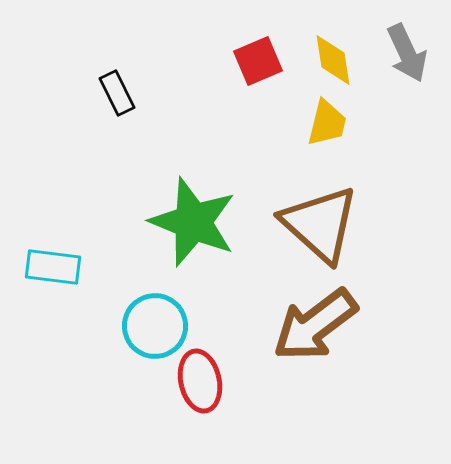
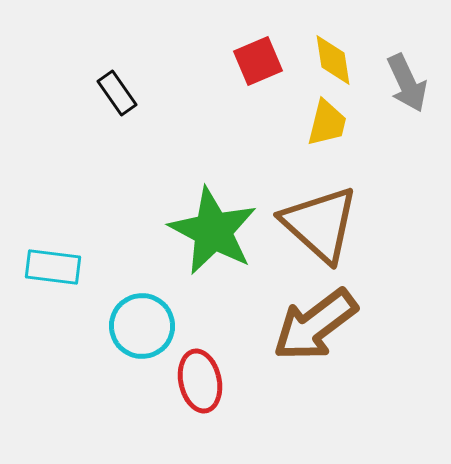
gray arrow: moved 30 px down
black rectangle: rotated 9 degrees counterclockwise
green star: moved 20 px right, 9 px down; rotated 6 degrees clockwise
cyan circle: moved 13 px left
